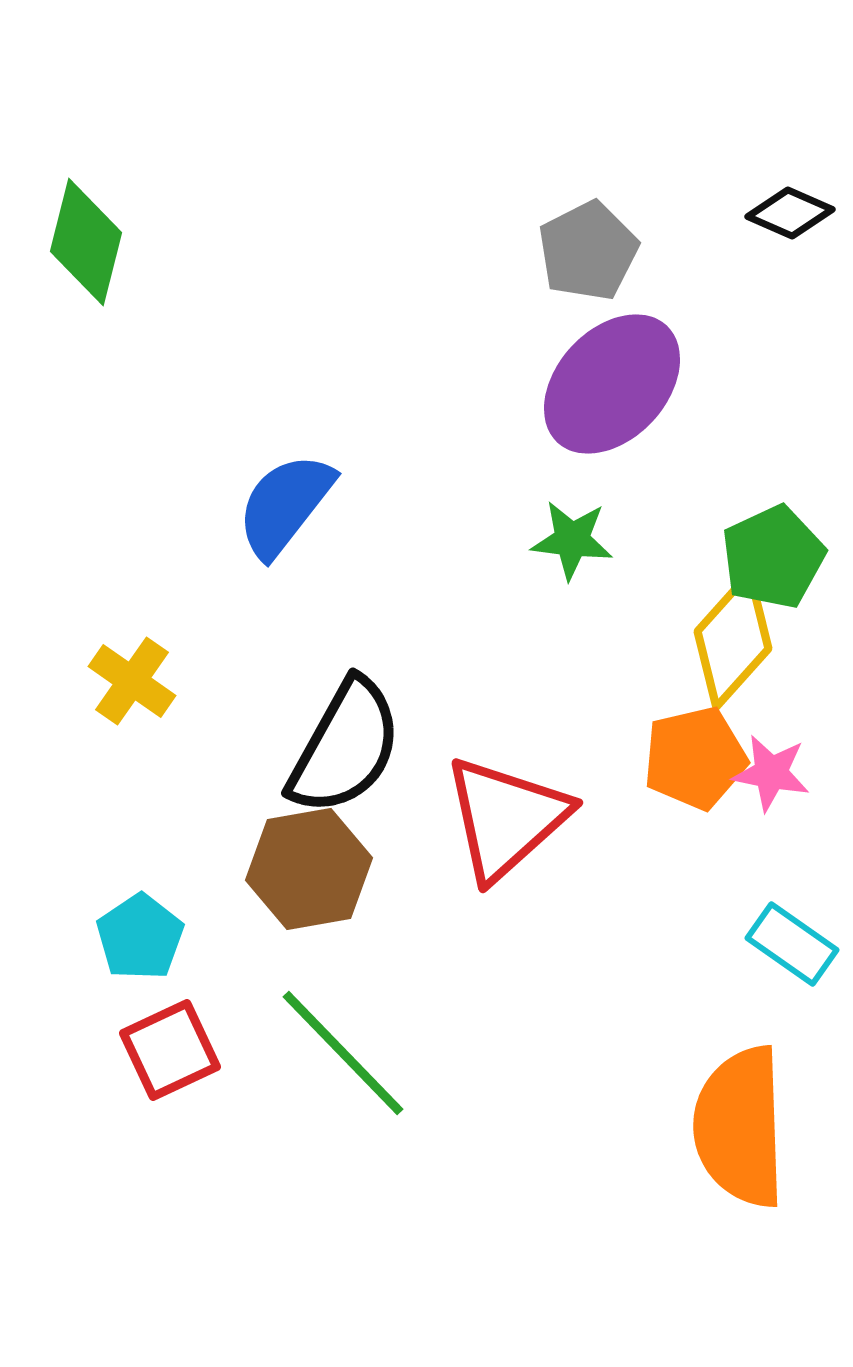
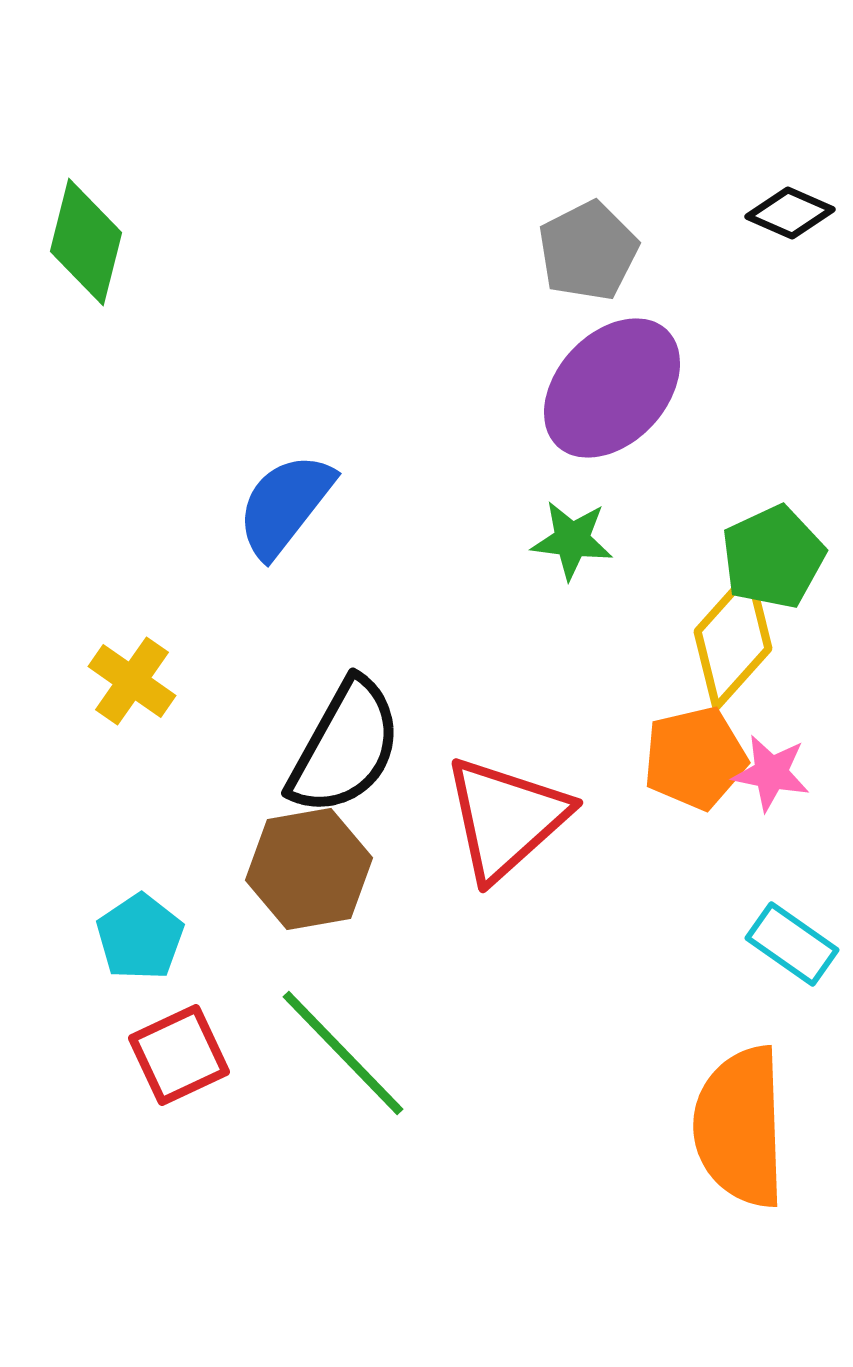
purple ellipse: moved 4 px down
red square: moved 9 px right, 5 px down
